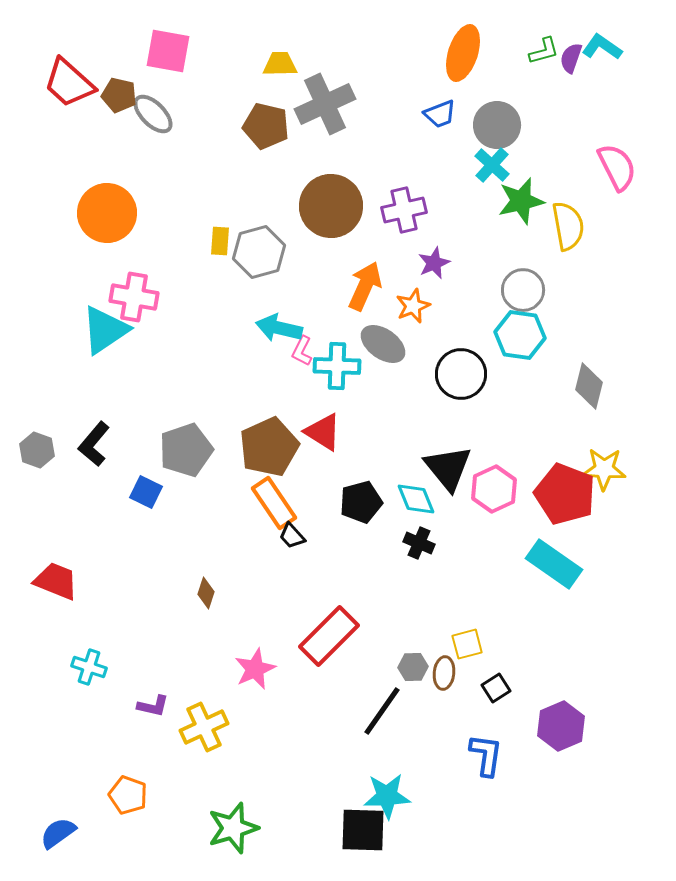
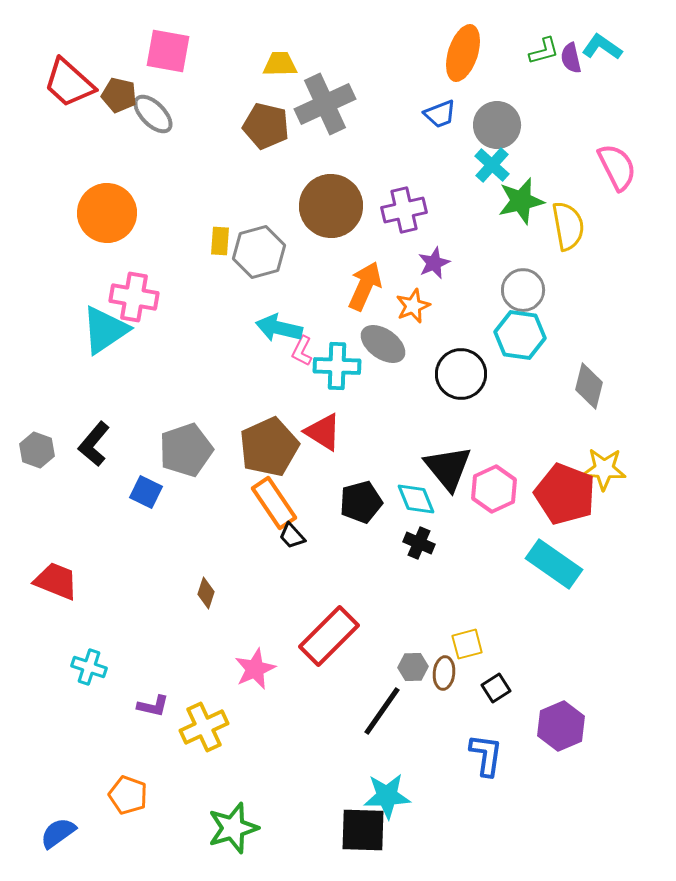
purple semicircle at (571, 58): rotated 32 degrees counterclockwise
